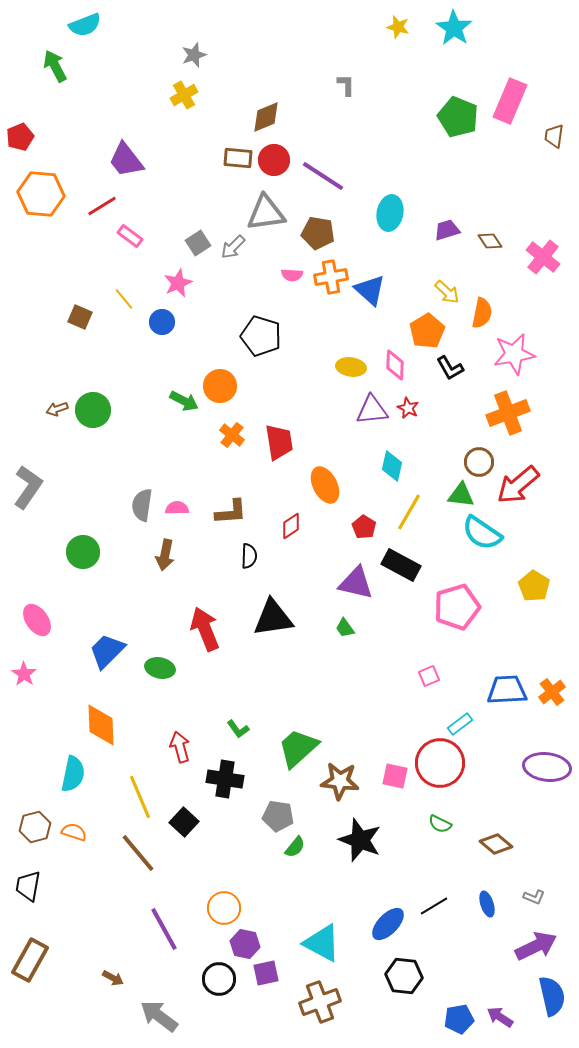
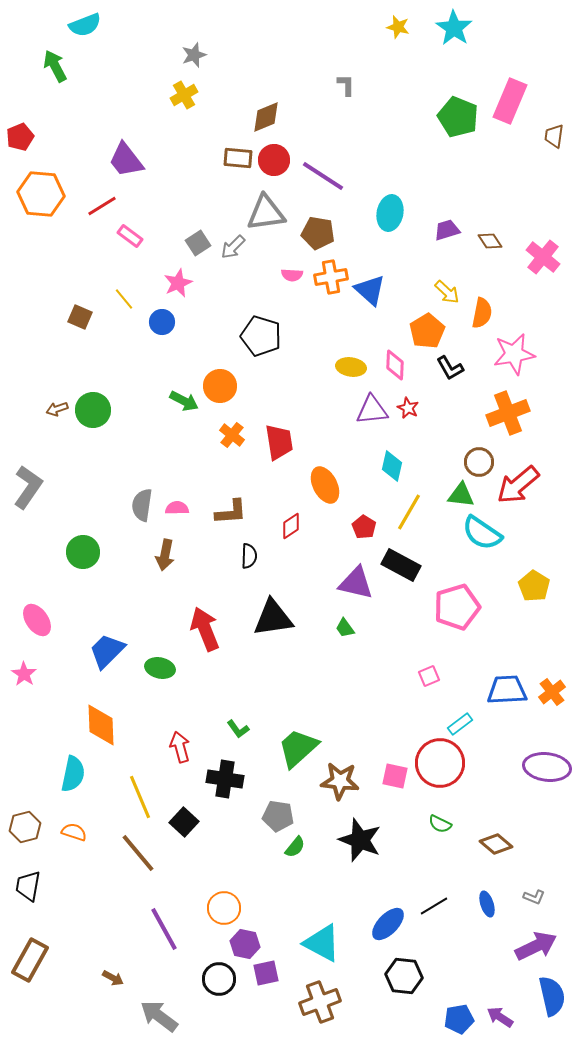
brown hexagon at (35, 827): moved 10 px left
